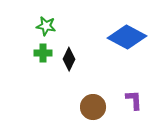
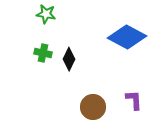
green star: moved 12 px up
green cross: rotated 12 degrees clockwise
